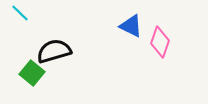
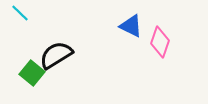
black semicircle: moved 2 px right, 4 px down; rotated 16 degrees counterclockwise
